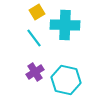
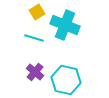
cyan cross: rotated 20 degrees clockwise
cyan line: rotated 36 degrees counterclockwise
purple cross: rotated 18 degrees counterclockwise
